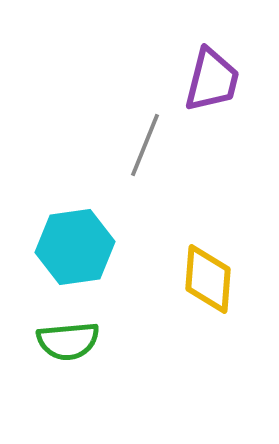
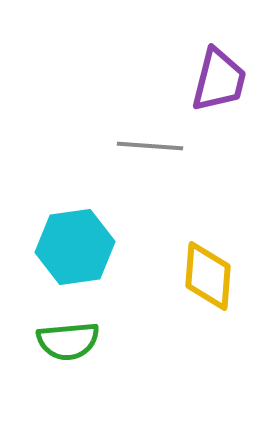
purple trapezoid: moved 7 px right
gray line: moved 5 px right, 1 px down; rotated 72 degrees clockwise
yellow diamond: moved 3 px up
